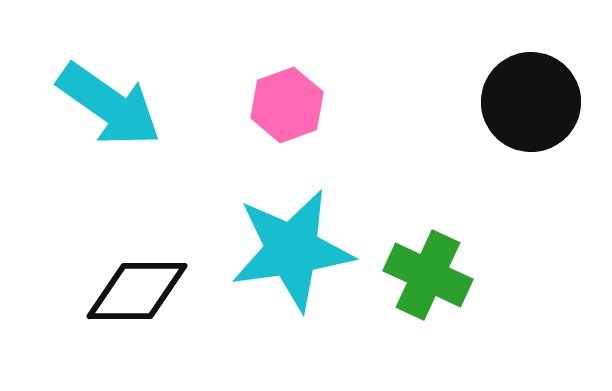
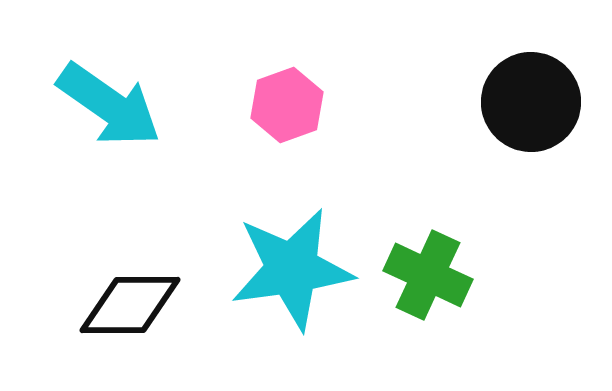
cyan star: moved 19 px down
black diamond: moved 7 px left, 14 px down
